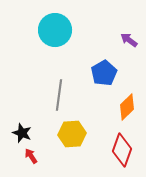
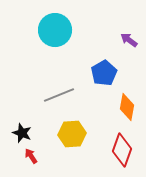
gray line: rotated 60 degrees clockwise
orange diamond: rotated 36 degrees counterclockwise
